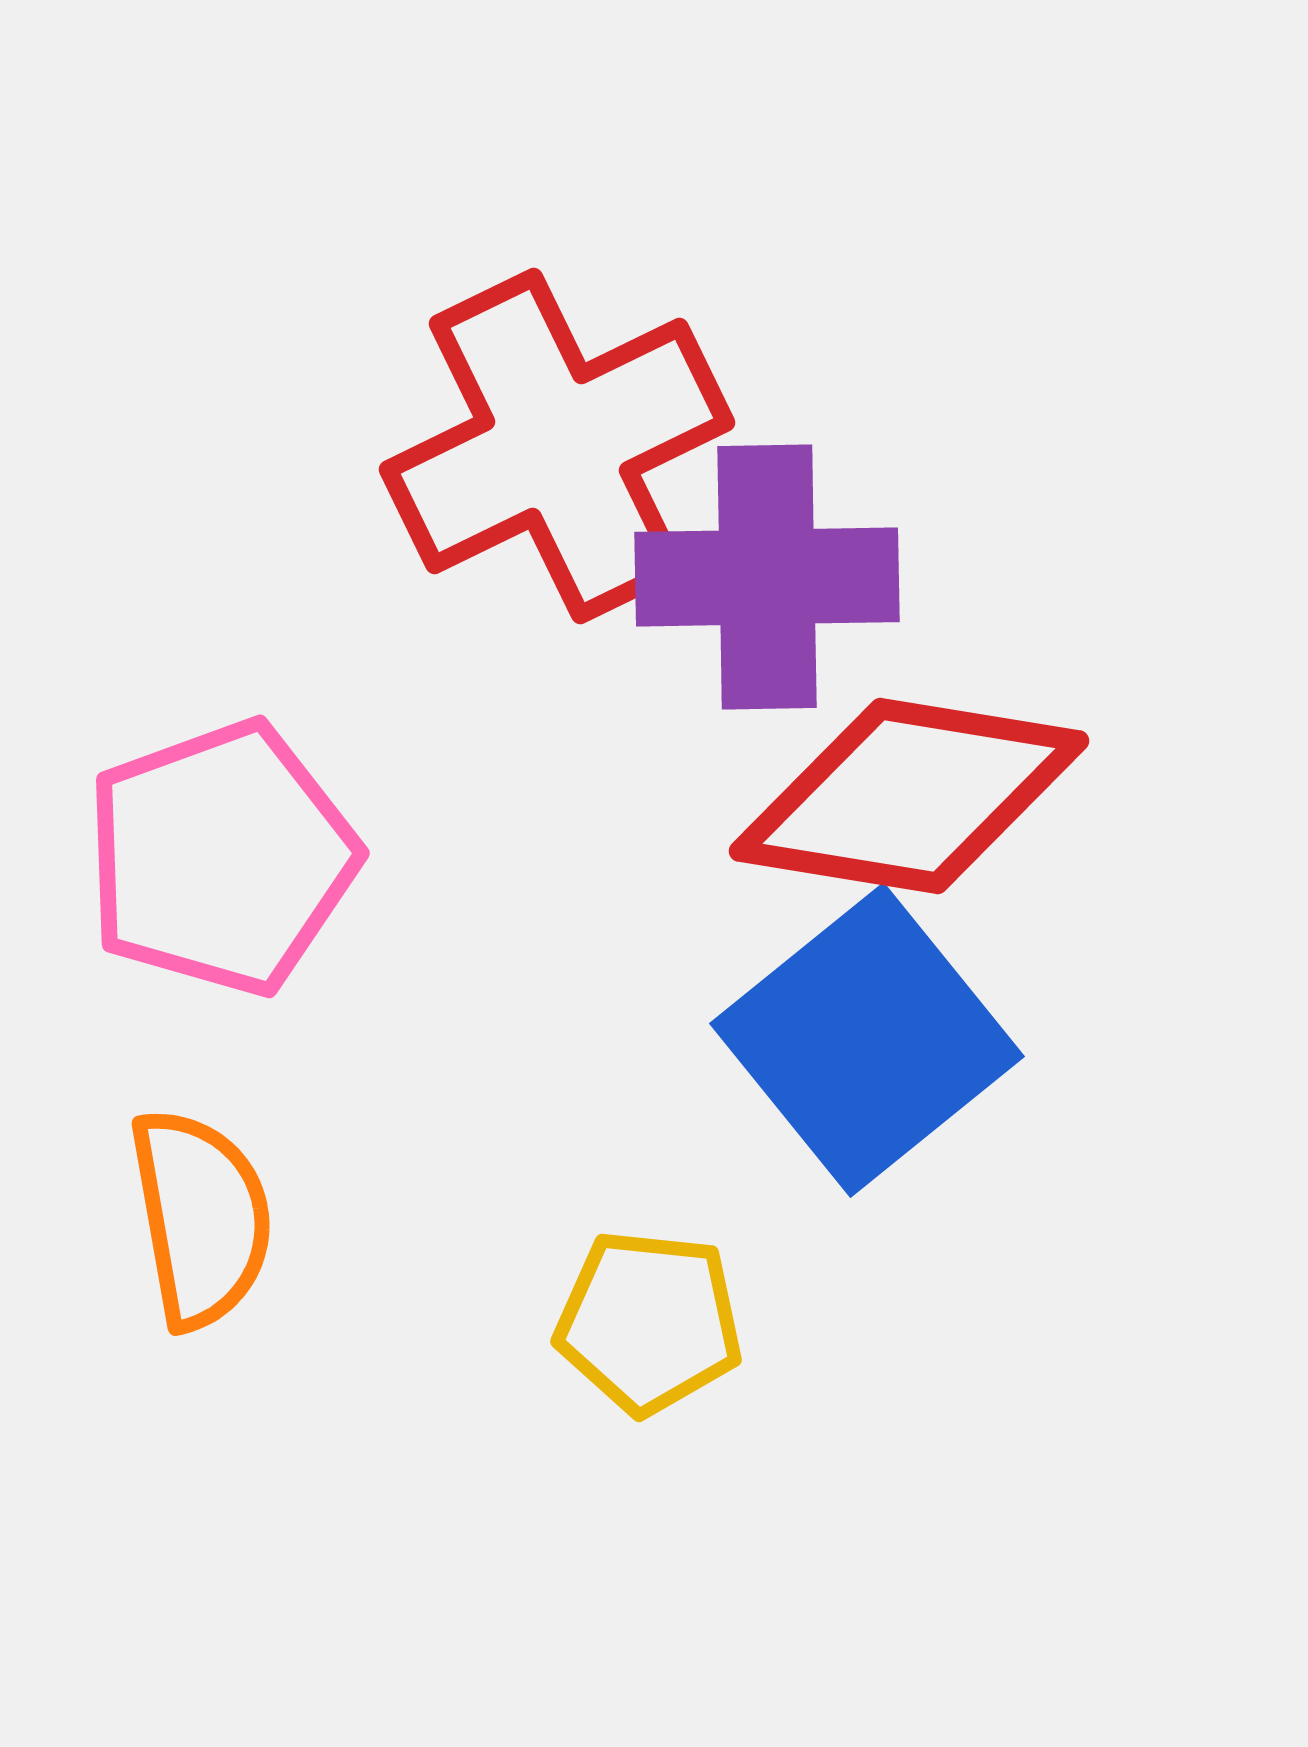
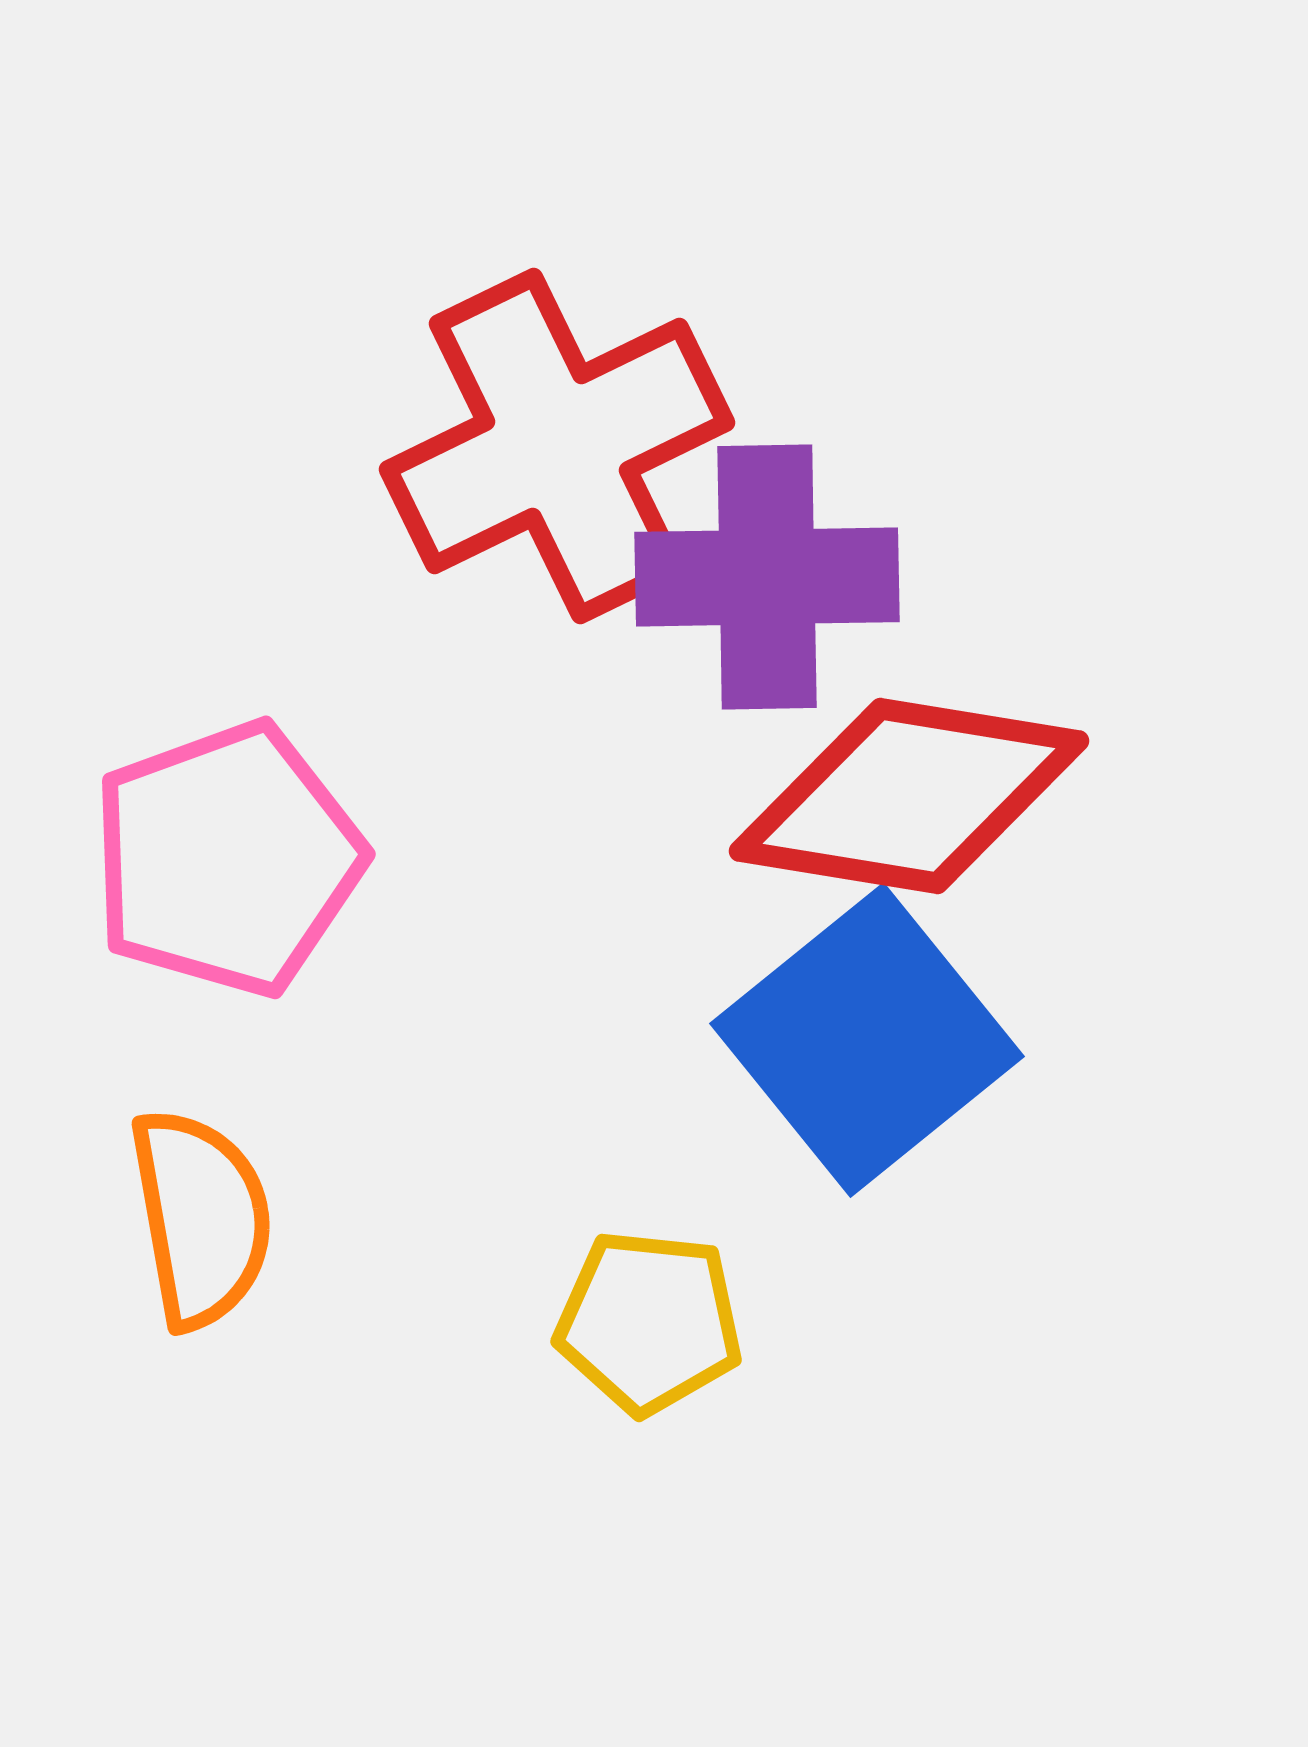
pink pentagon: moved 6 px right, 1 px down
